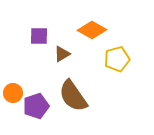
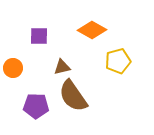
brown triangle: moved 13 px down; rotated 18 degrees clockwise
yellow pentagon: moved 1 px right, 2 px down
orange circle: moved 25 px up
purple pentagon: rotated 20 degrees clockwise
